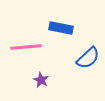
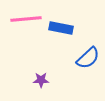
pink line: moved 28 px up
purple star: rotated 28 degrees counterclockwise
